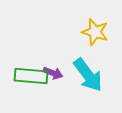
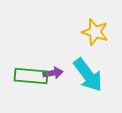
purple arrow: rotated 30 degrees counterclockwise
